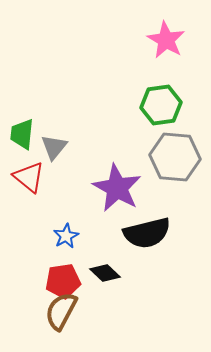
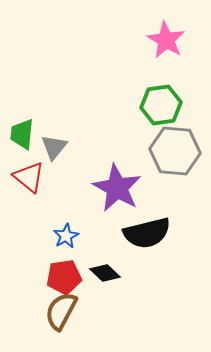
gray hexagon: moved 6 px up
red pentagon: moved 1 px right, 4 px up
